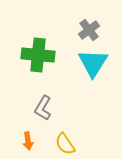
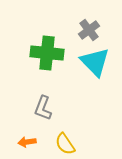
green cross: moved 9 px right, 2 px up
cyan triangle: moved 2 px right, 1 px up; rotated 16 degrees counterclockwise
gray L-shape: rotated 10 degrees counterclockwise
orange arrow: moved 1 px left, 1 px down; rotated 90 degrees clockwise
